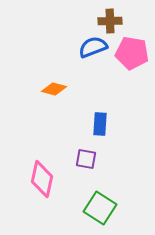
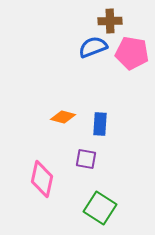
orange diamond: moved 9 px right, 28 px down
